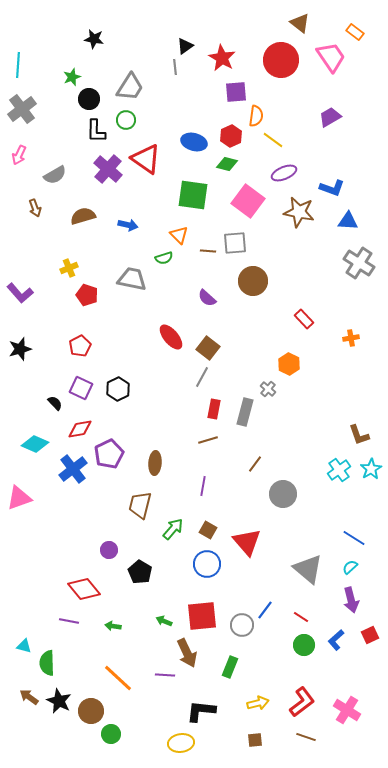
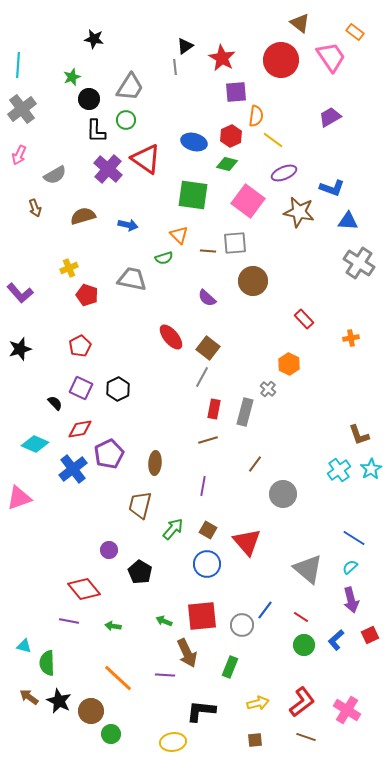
yellow ellipse at (181, 743): moved 8 px left, 1 px up
